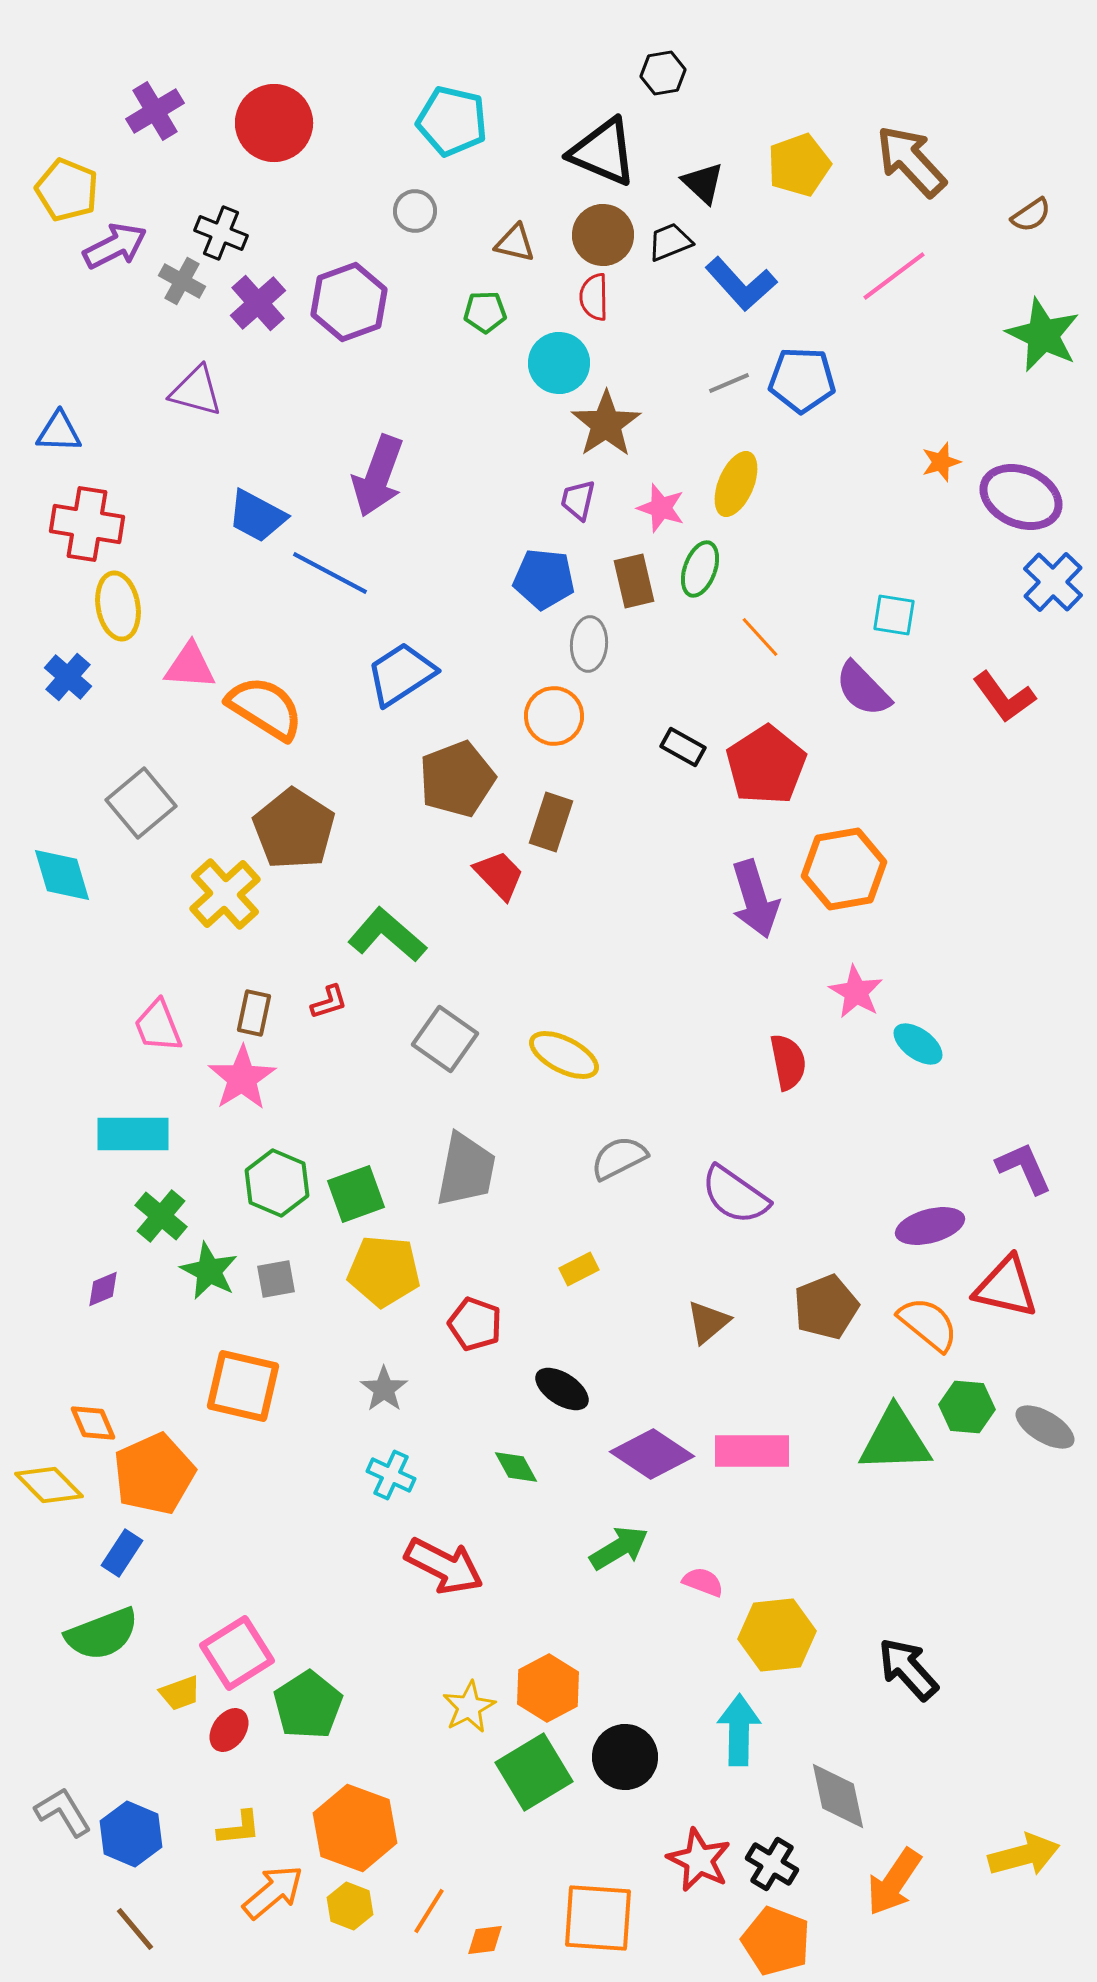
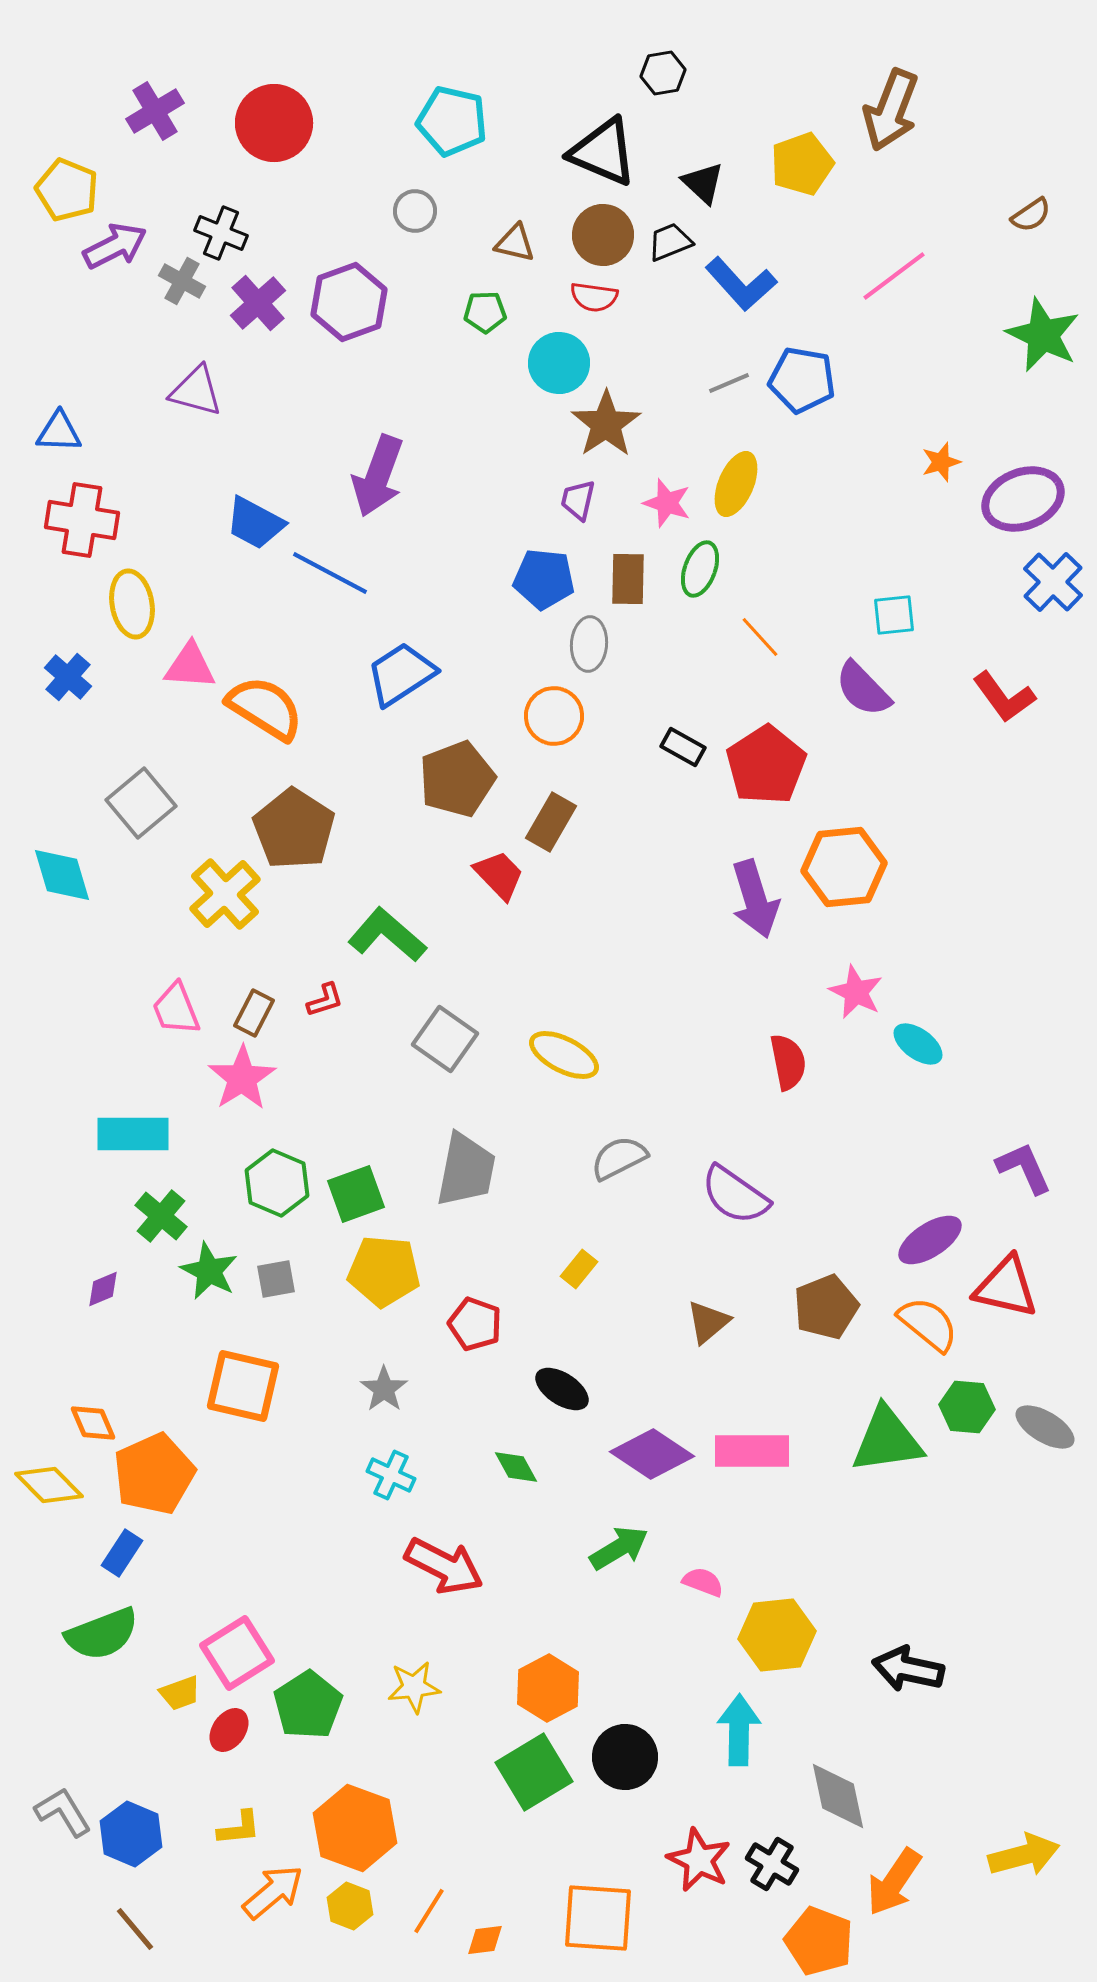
brown arrow at (911, 161): moved 20 px left, 51 px up; rotated 116 degrees counterclockwise
yellow pentagon at (799, 165): moved 3 px right, 1 px up
red semicircle at (594, 297): rotated 81 degrees counterclockwise
blue pentagon at (802, 380): rotated 8 degrees clockwise
purple ellipse at (1021, 497): moved 2 px right, 2 px down; rotated 44 degrees counterclockwise
pink star at (661, 508): moved 6 px right, 5 px up
blue trapezoid at (257, 516): moved 2 px left, 7 px down
red cross at (87, 524): moved 5 px left, 4 px up
brown rectangle at (634, 581): moved 6 px left, 2 px up; rotated 14 degrees clockwise
yellow ellipse at (118, 606): moved 14 px right, 2 px up
cyan square at (894, 615): rotated 15 degrees counterclockwise
brown rectangle at (551, 822): rotated 12 degrees clockwise
orange hexagon at (844, 869): moved 2 px up; rotated 4 degrees clockwise
pink star at (856, 992): rotated 4 degrees counterclockwise
red L-shape at (329, 1002): moved 4 px left, 2 px up
brown rectangle at (254, 1013): rotated 15 degrees clockwise
pink trapezoid at (158, 1026): moved 18 px right, 17 px up
purple ellipse at (930, 1226): moved 14 px down; rotated 18 degrees counterclockwise
yellow rectangle at (579, 1269): rotated 24 degrees counterclockwise
green triangle at (895, 1440): moved 8 px left; rotated 6 degrees counterclockwise
black arrow at (908, 1669): rotated 36 degrees counterclockwise
yellow star at (469, 1707): moved 55 px left, 20 px up; rotated 22 degrees clockwise
orange pentagon at (776, 1941): moved 43 px right
